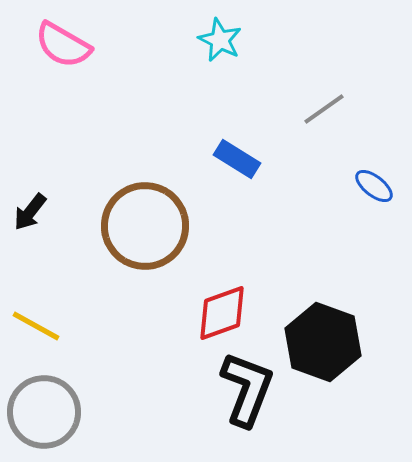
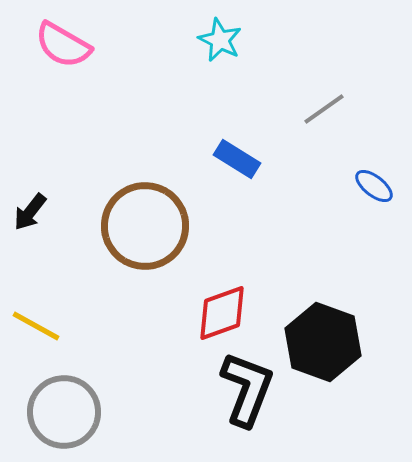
gray circle: moved 20 px right
